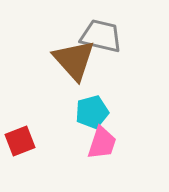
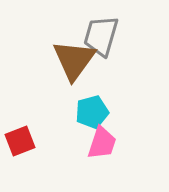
gray trapezoid: rotated 87 degrees counterclockwise
brown triangle: rotated 18 degrees clockwise
